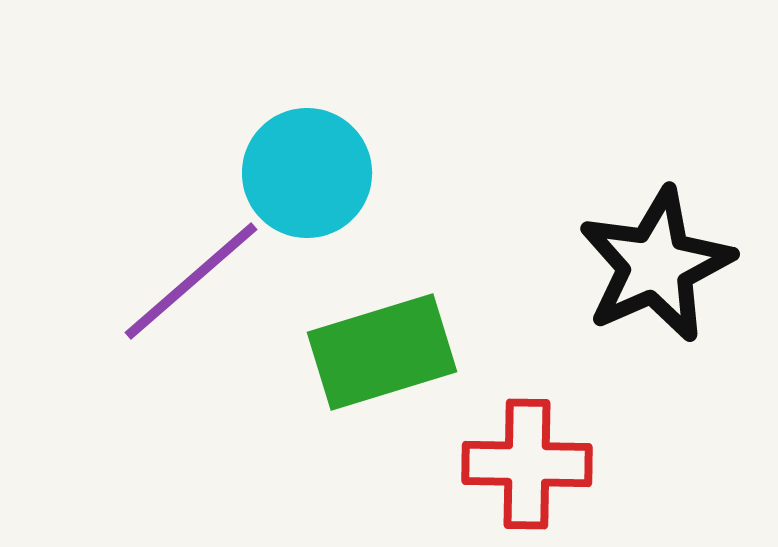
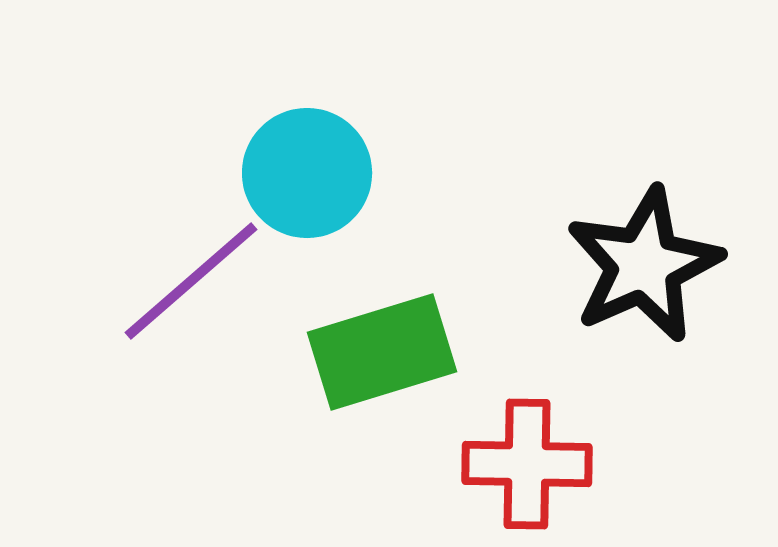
black star: moved 12 px left
